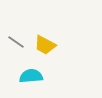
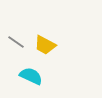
cyan semicircle: rotated 30 degrees clockwise
